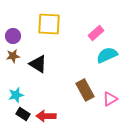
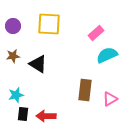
purple circle: moved 10 px up
brown rectangle: rotated 35 degrees clockwise
black rectangle: rotated 64 degrees clockwise
